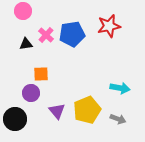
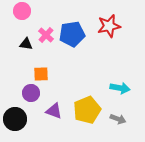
pink circle: moved 1 px left
black triangle: rotated 16 degrees clockwise
purple triangle: moved 3 px left; rotated 30 degrees counterclockwise
